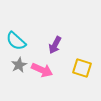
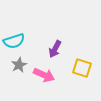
cyan semicircle: moved 2 px left; rotated 60 degrees counterclockwise
purple arrow: moved 4 px down
pink arrow: moved 2 px right, 5 px down
